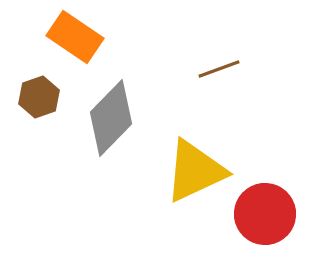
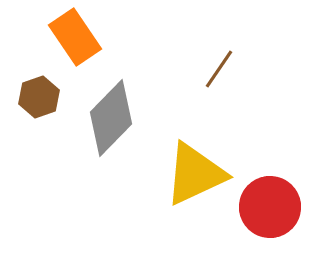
orange rectangle: rotated 22 degrees clockwise
brown line: rotated 36 degrees counterclockwise
yellow triangle: moved 3 px down
red circle: moved 5 px right, 7 px up
